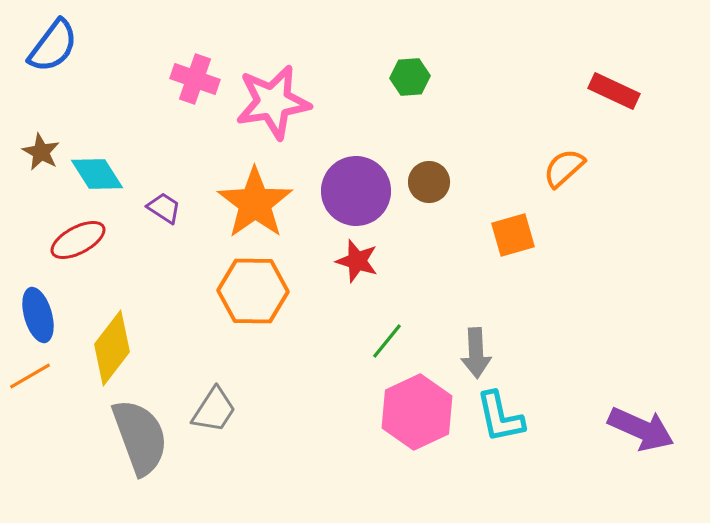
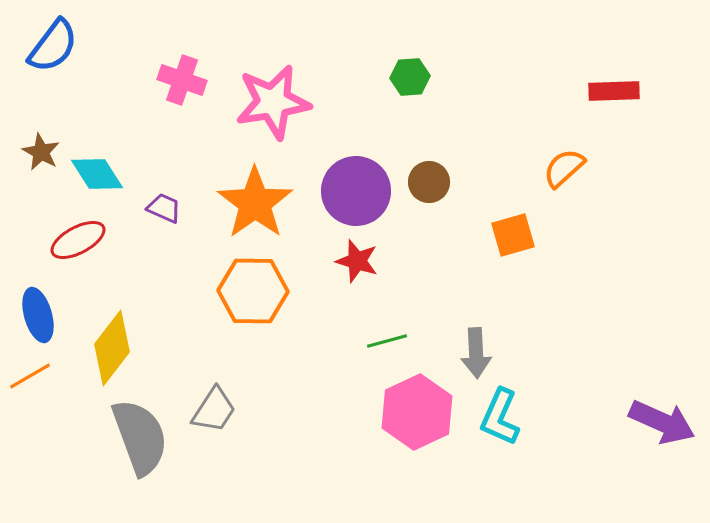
pink cross: moved 13 px left, 1 px down
red rectangle: rotated 27 degrees counterclockwise
purple trapezoid: rotated 9 degrees counterclockwise
green line: rotated 36 degrees clockwise
cyan L-shape: rotated 36 degrees clockwise
purple arrow: moved 21 px right, 7 px up
